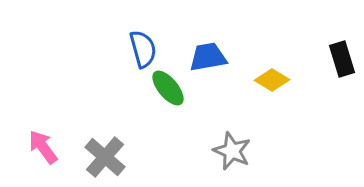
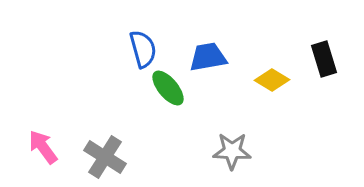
black rectangle: moved 18 px left
gray star: rotated 21 degrees counterclockwise
gray cross: rotated 9 degrees counterclockwise
